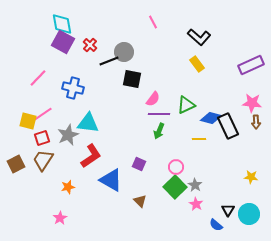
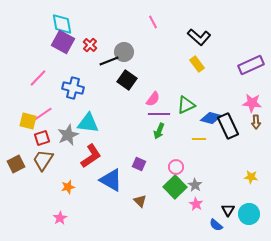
black square at (132, 79): moved 5 px left, 1 px down; rotated 24 degrees clockwise
